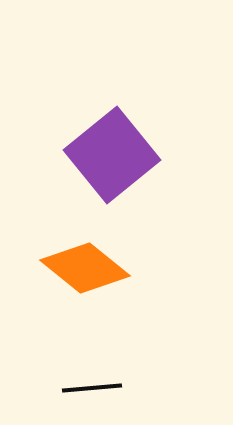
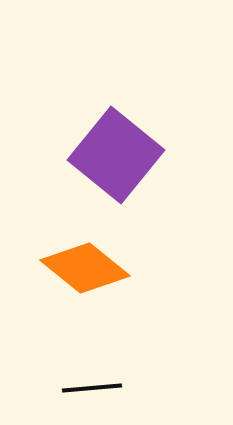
purple square: moved 4 px right; rotated 12 degrees counterclockwise
